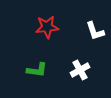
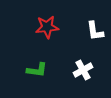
white L-shape: rotated 10 degrees clockwise
white cross: moved 3 px right
